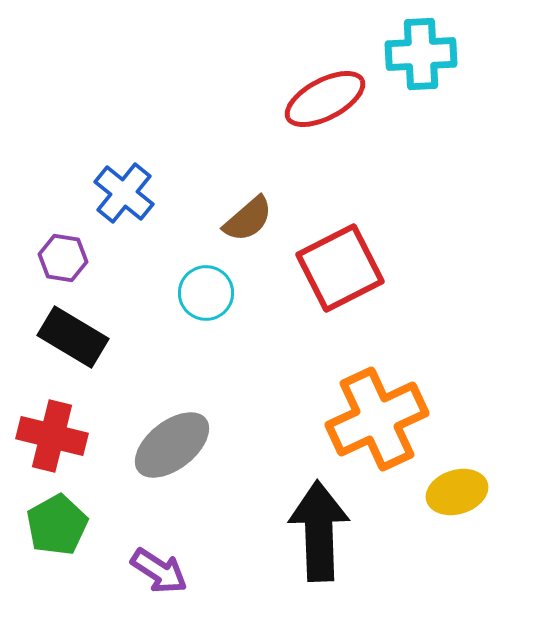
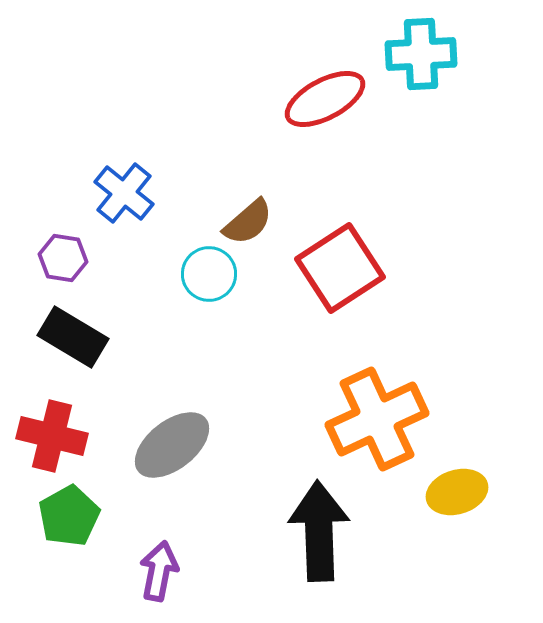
brown semicircle: moved 3 px down
red square: rotated 6 degrees counterclockwise
cyan circle: moved 3 px right, 19 px up
green pentagon: moved 12 px right, 9 px up
purple arrow: rotated 112 degrees counterclockwise
